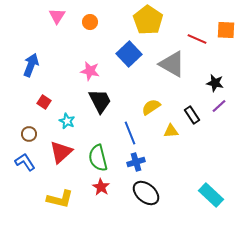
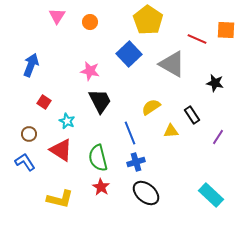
purple line: moved 1 px left, 31 px down; rotated 14 degrees counterclockwise
red triangle: moved 2 px up; rotated 45 degrees counterclockwise
